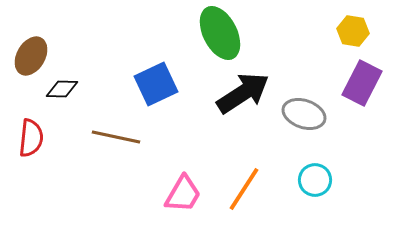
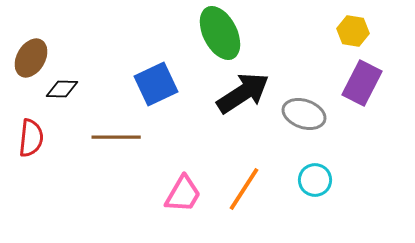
brown ellipse: moved 2 px down
brown line: rotated 12 degrees counterclockwise
